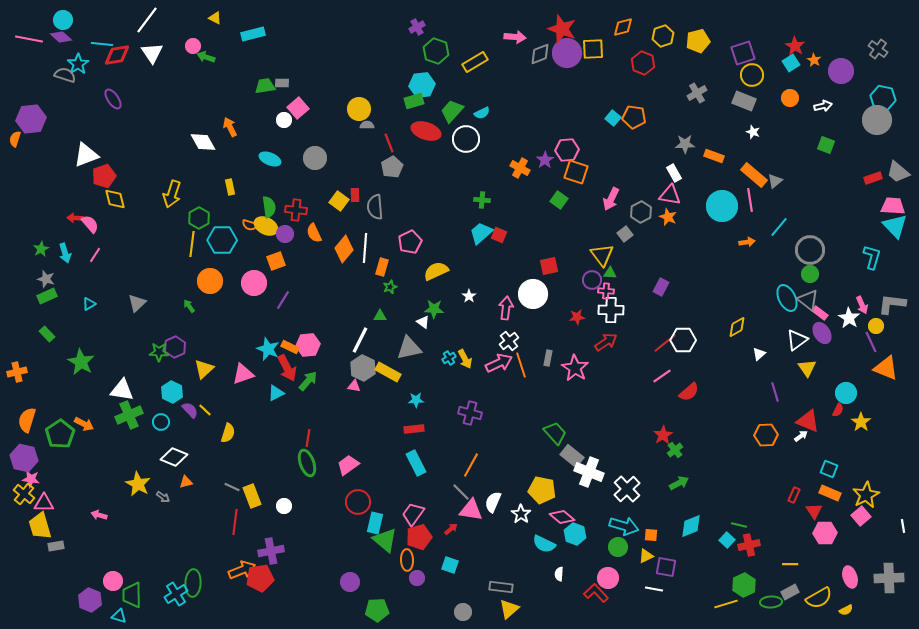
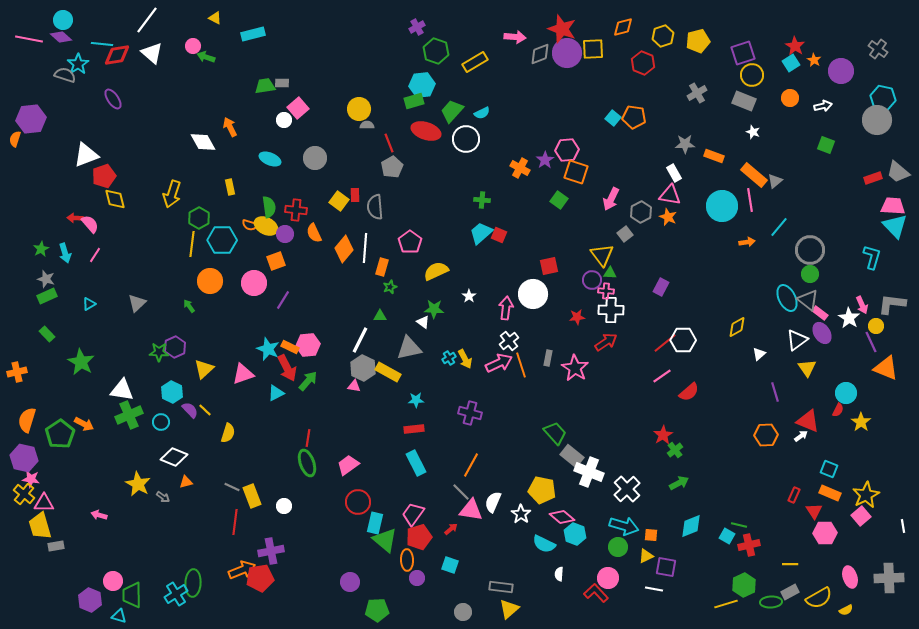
white triangle at (152, 53): rotated 15 degrees counterclockwise
pink pentagon at (410, 242): rotated 10 degrees counterclockwise
cyan square at (727, 540): moved 4 px up; rotated 14 degrees counterclockwise
